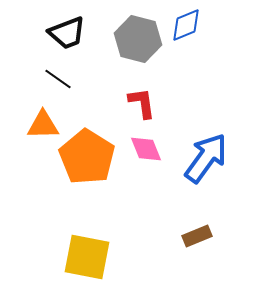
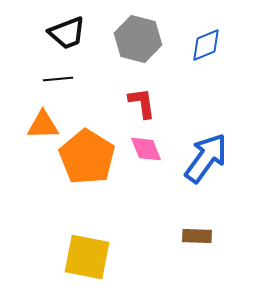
blue diamond: moved 20 px right, 20 px down
black line: rotated 40 degrees counterclockwise
brown rectangle: rotated 24 degrees clockwise
